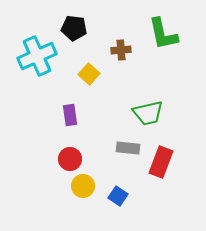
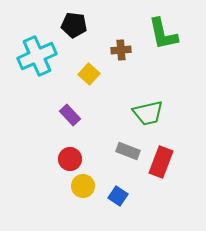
black pentagon: moved 3 px up
purple rectangle: rotated 35 degrees counterclockwise
gray rectangle: moved 3 px down; rotated 15 degrees clockwise
